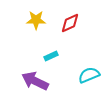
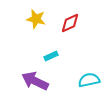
yellow star: moved 1 px up; rotated 12 degrees clockwise
cyan semicircle: moved 5 px down; rotated 10 degrees clockwise
